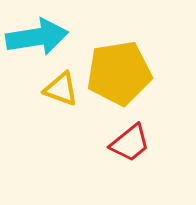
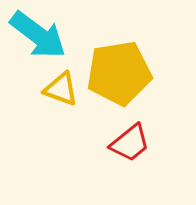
cyan arrow: moved 1 px right, 2 px up; rotated 46 degrees clockwise
